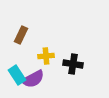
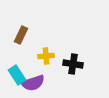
purple semicircle: moved 4 px down; rotated 10 degrees clockwise
